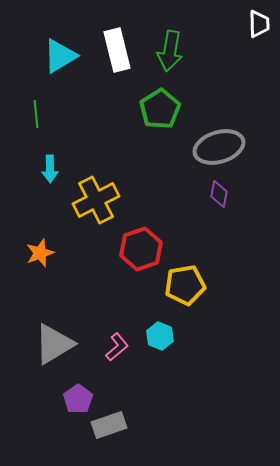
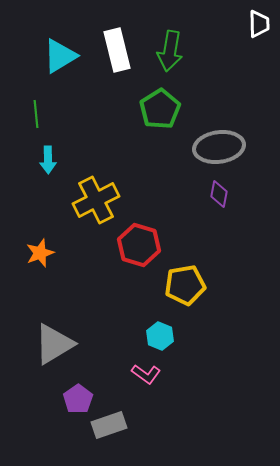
gray ellipse: rotated 9 degrees clockwise
cyan arrow: moved 2 px left, 9 px up
red hexagon: moved 2 px left, 4 px up; rotated 24 degrees counterclockwise
pink L-shape: moved 29 px right, 27 px down; rotated 76 degrees clockwise
